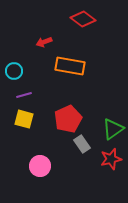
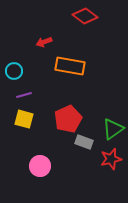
red diamond: moved 2 px right, 3 px up
gray rectangle: moved 2 px right, 2 px up; rotated 36 degrees counterclockwise
